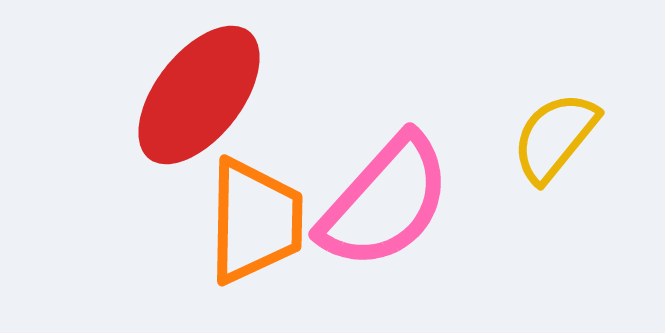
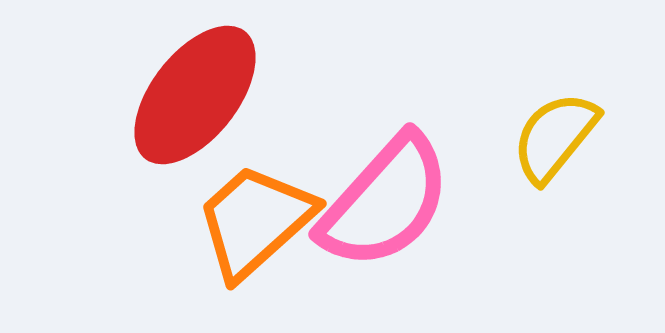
red ellipse: moved 4 px left
orange trapezoid: rotated 133 degrees counterclockwise
